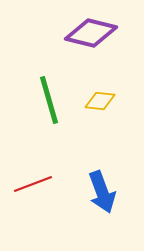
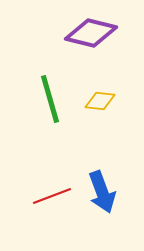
green line: moved 1 px right, 1 px up
red line: moved 19 px right, 12 px down
